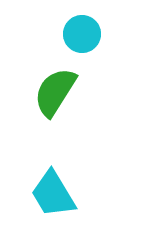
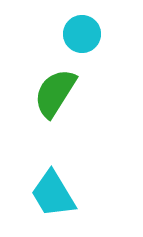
green semicircle: moved 1 px down
